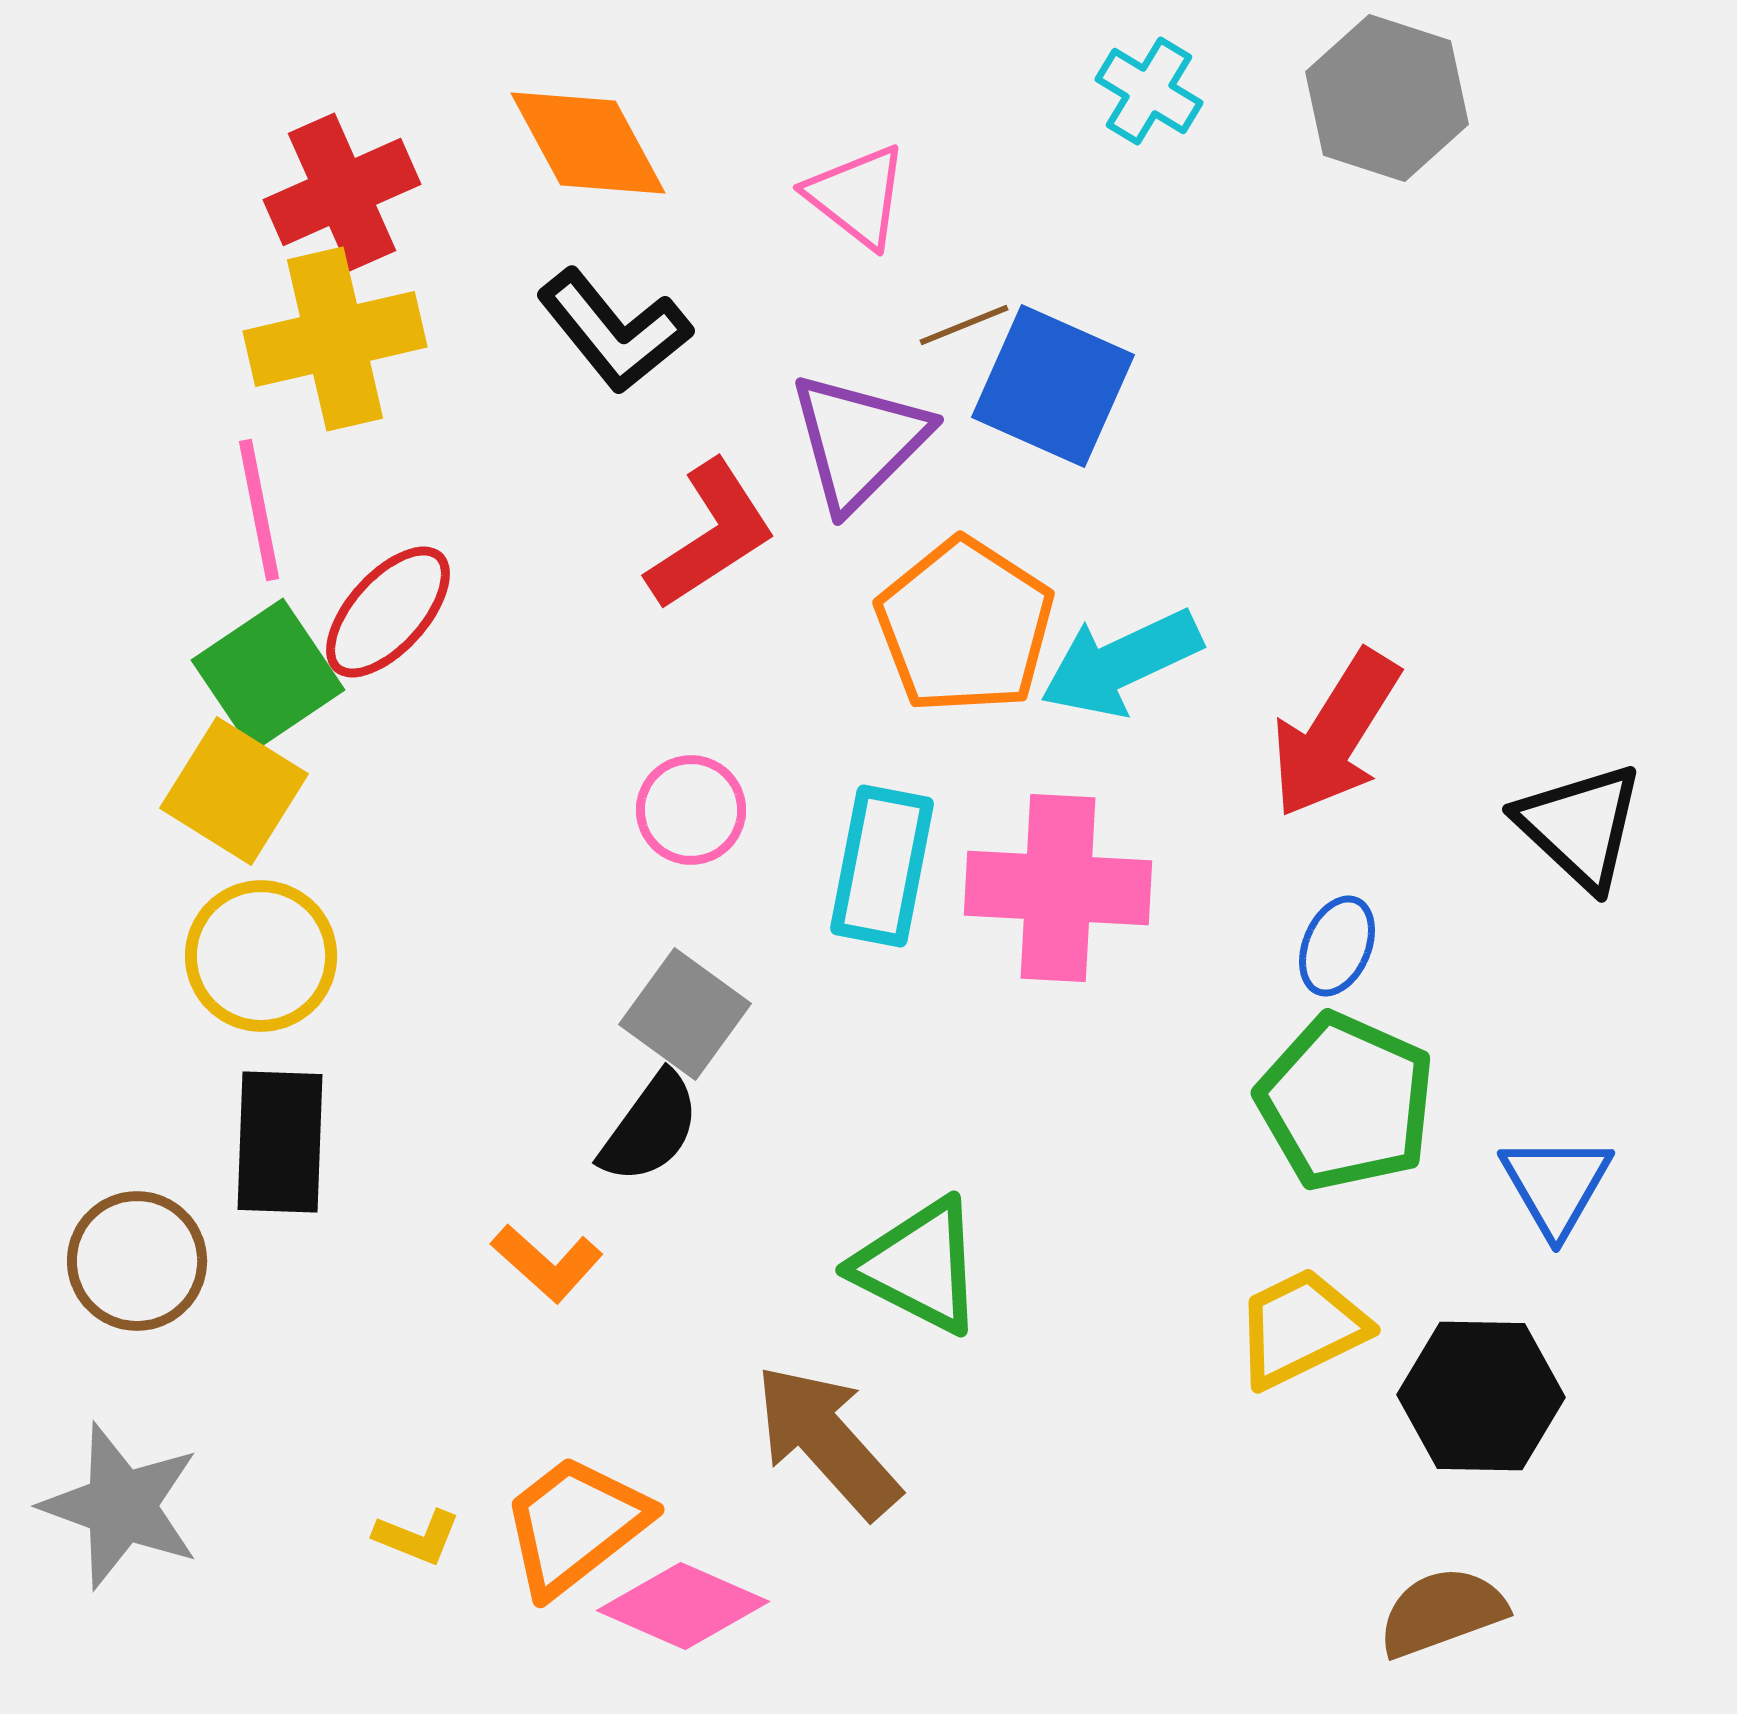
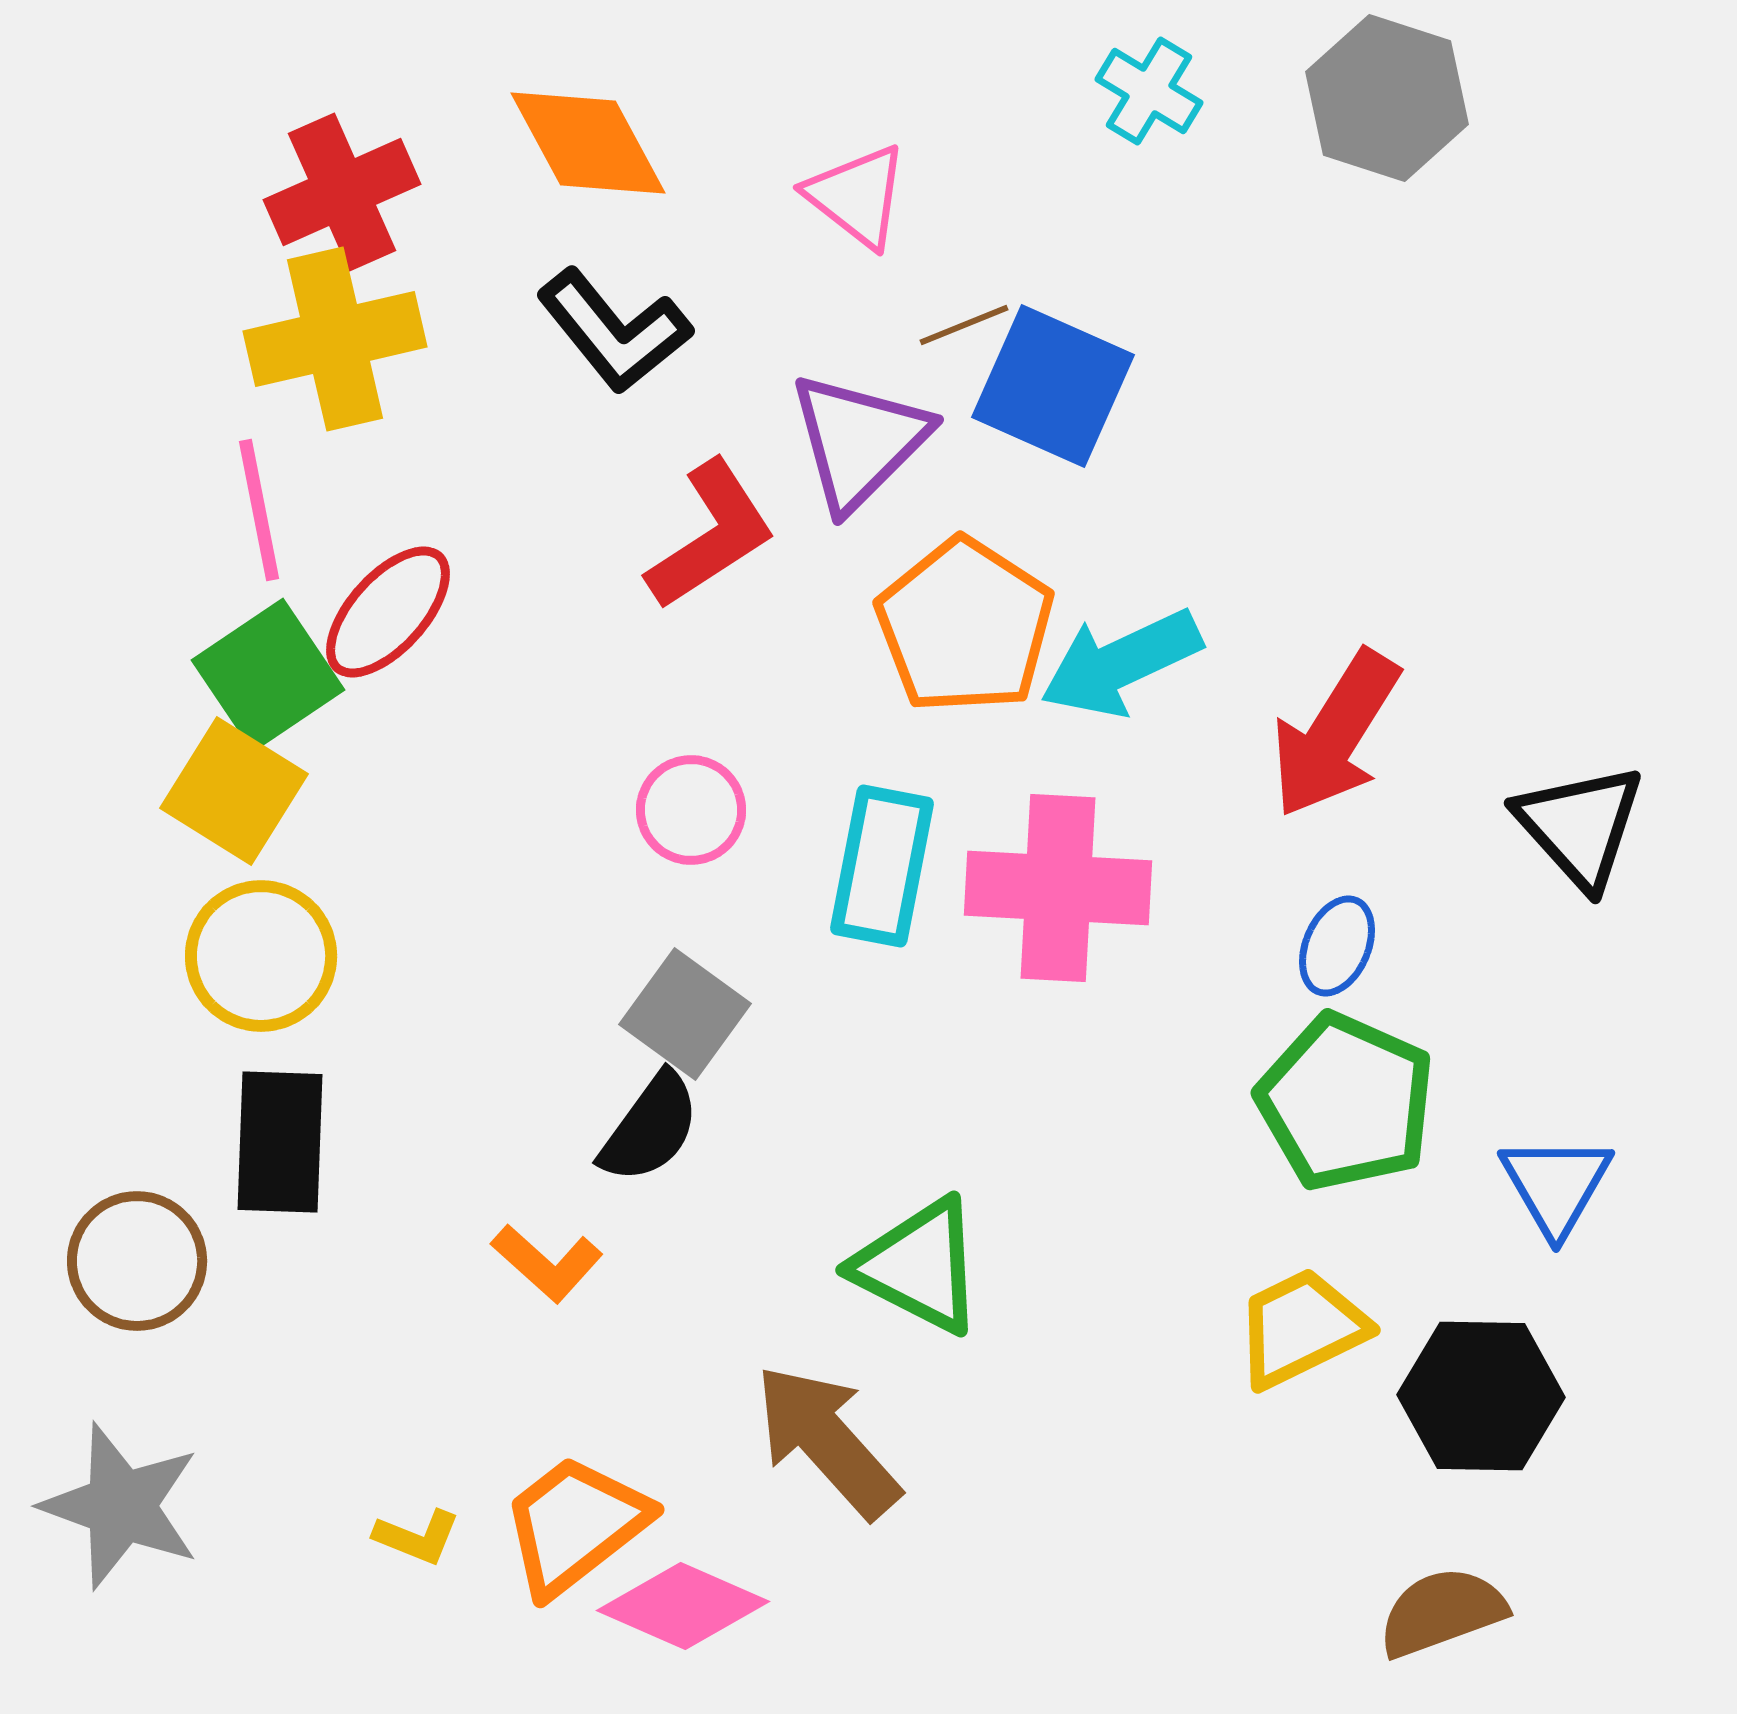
black triangle: rotated 5 degrees clockwise
